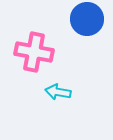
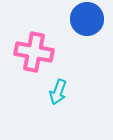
cyan arrow: rotated 80 degrees counterclockwise
